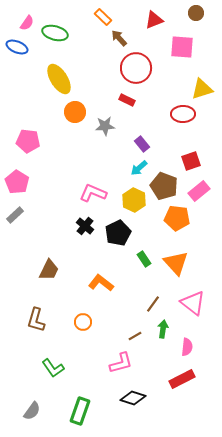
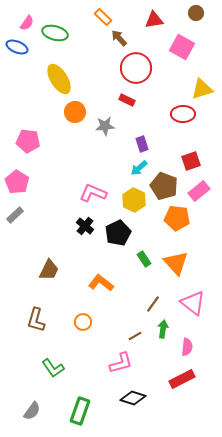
red triangle at (154, 20): rotated 12 degrees clockwise
pink square at (182, 47): rotated 25 degrees clockwise
purple rectangle at (142, 144): rotated 21 degrees clockwise
